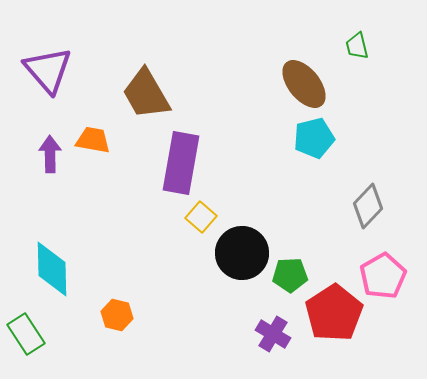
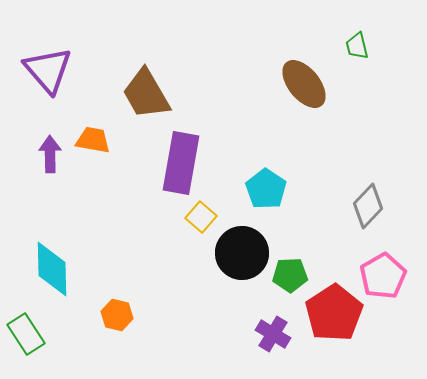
cyan pentagon: moved 48 px left, 51 px down; rotated 24 degrees counterclockwise
